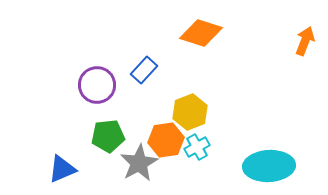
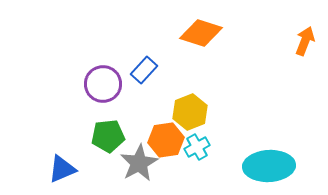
purple circle: moved 6 px right, 1 px up
